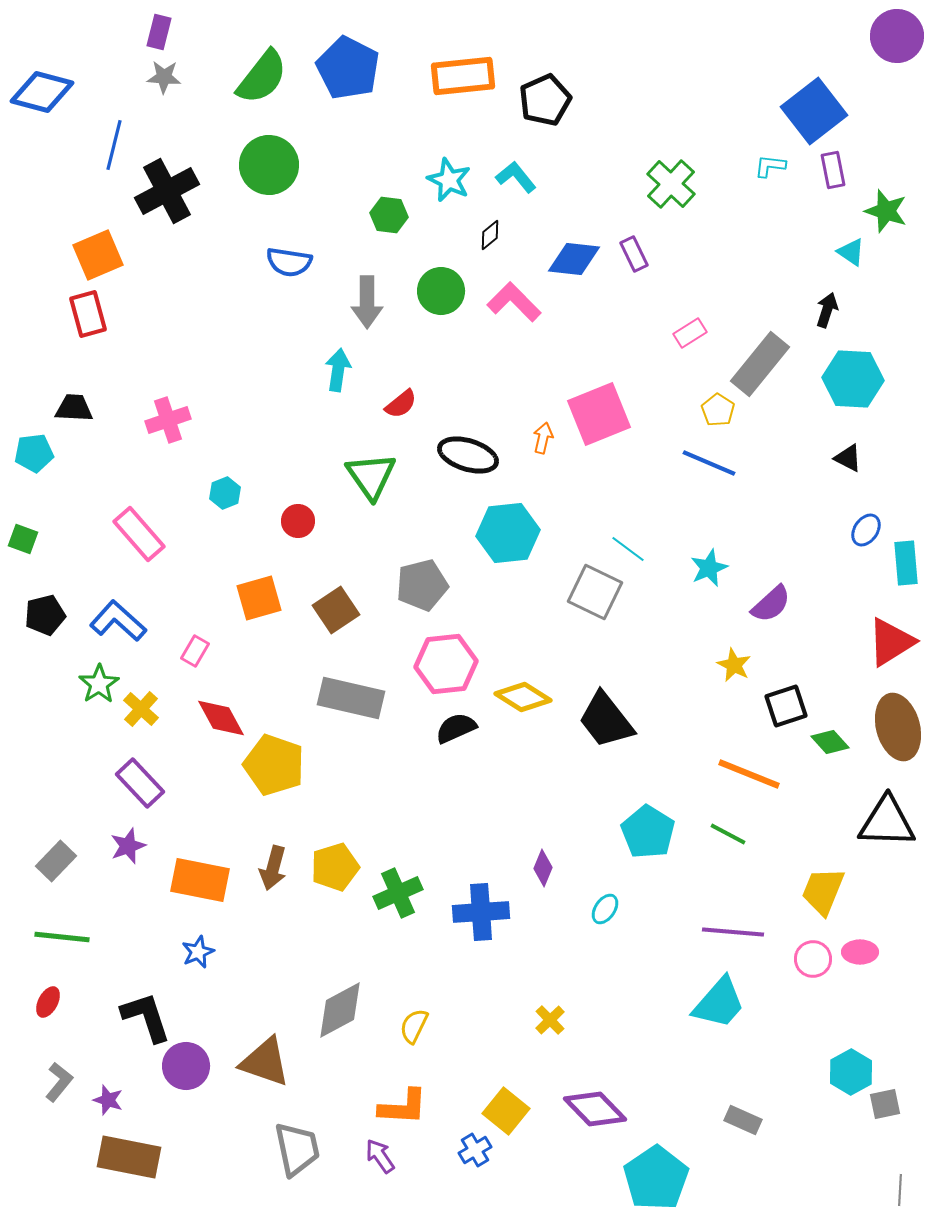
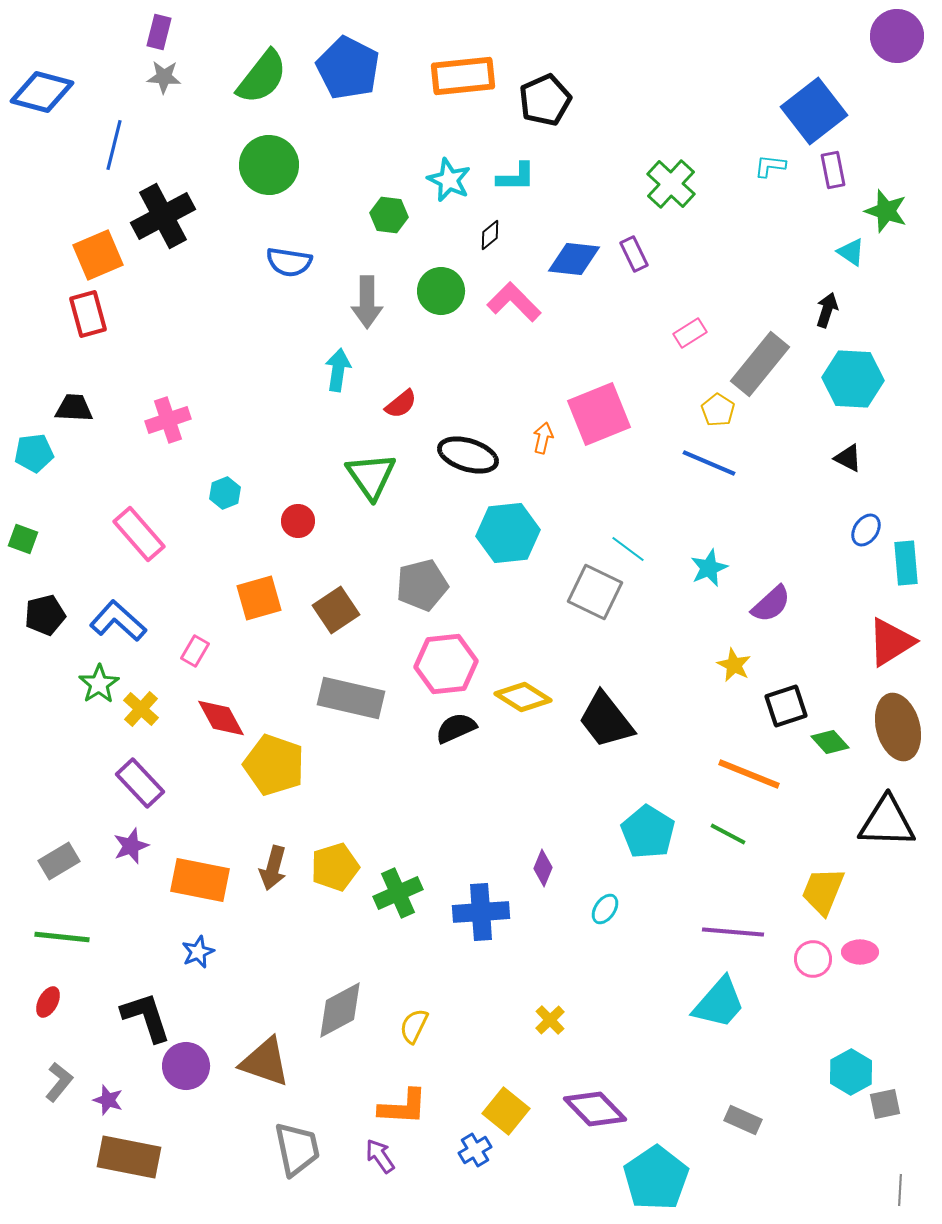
cyan L-shape at (516, 177): rotated 129 degrees clockwise
black cross at (167, 191): moved 4 px left, 25 px down
purple star at (128, 846): moved 3 px right
gray rectangle at (56, 861): moved 3 px right; rotated 15 degrees clockwise
